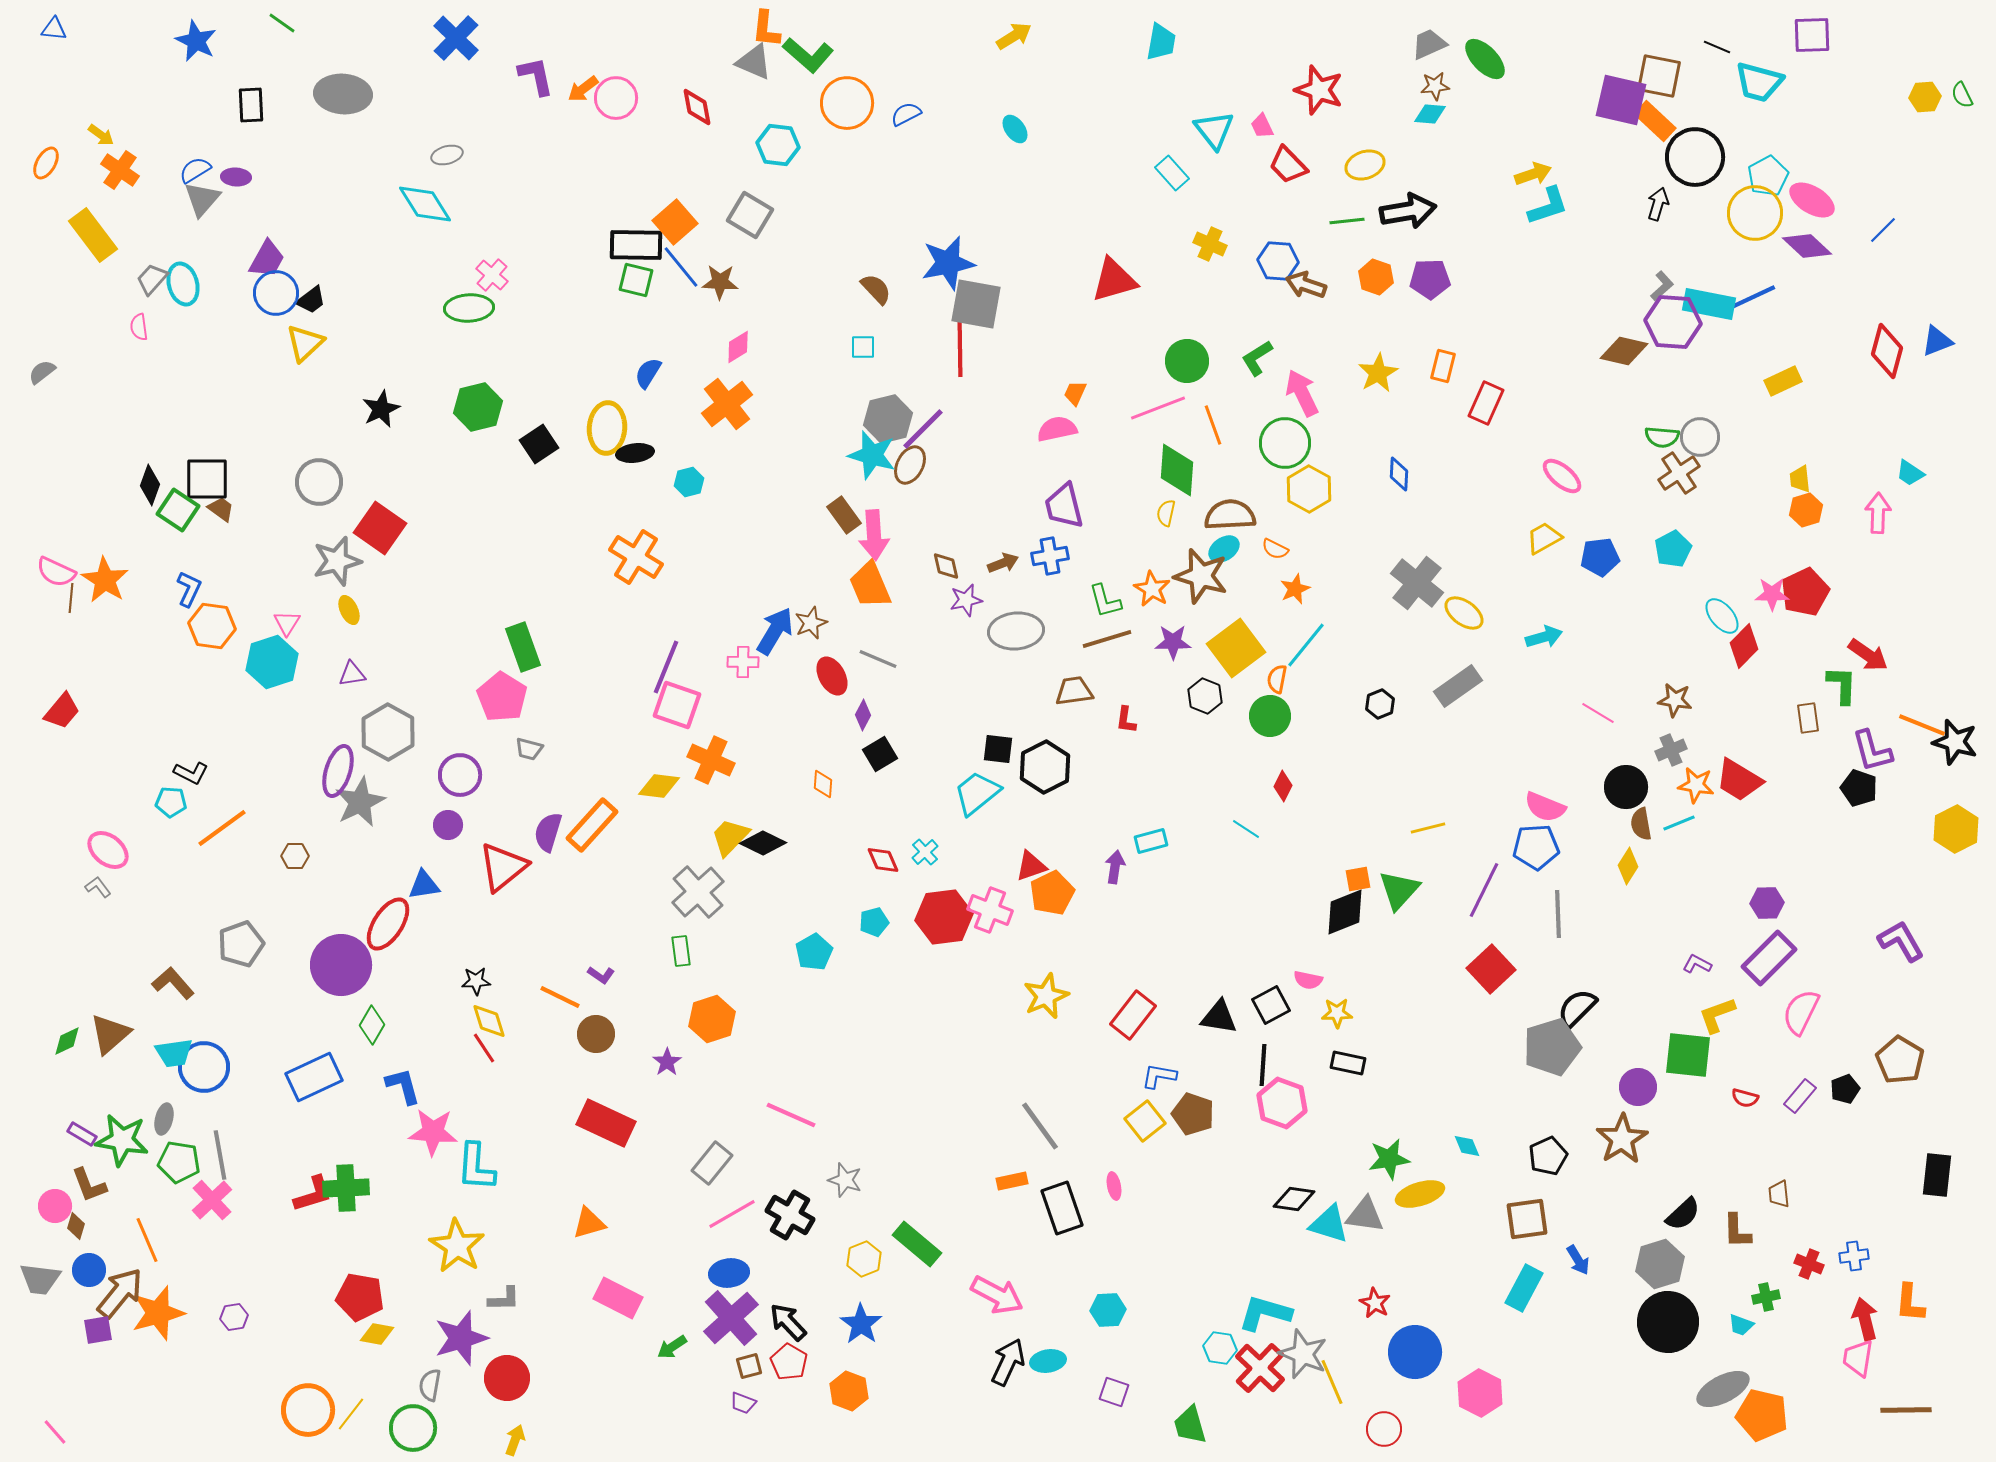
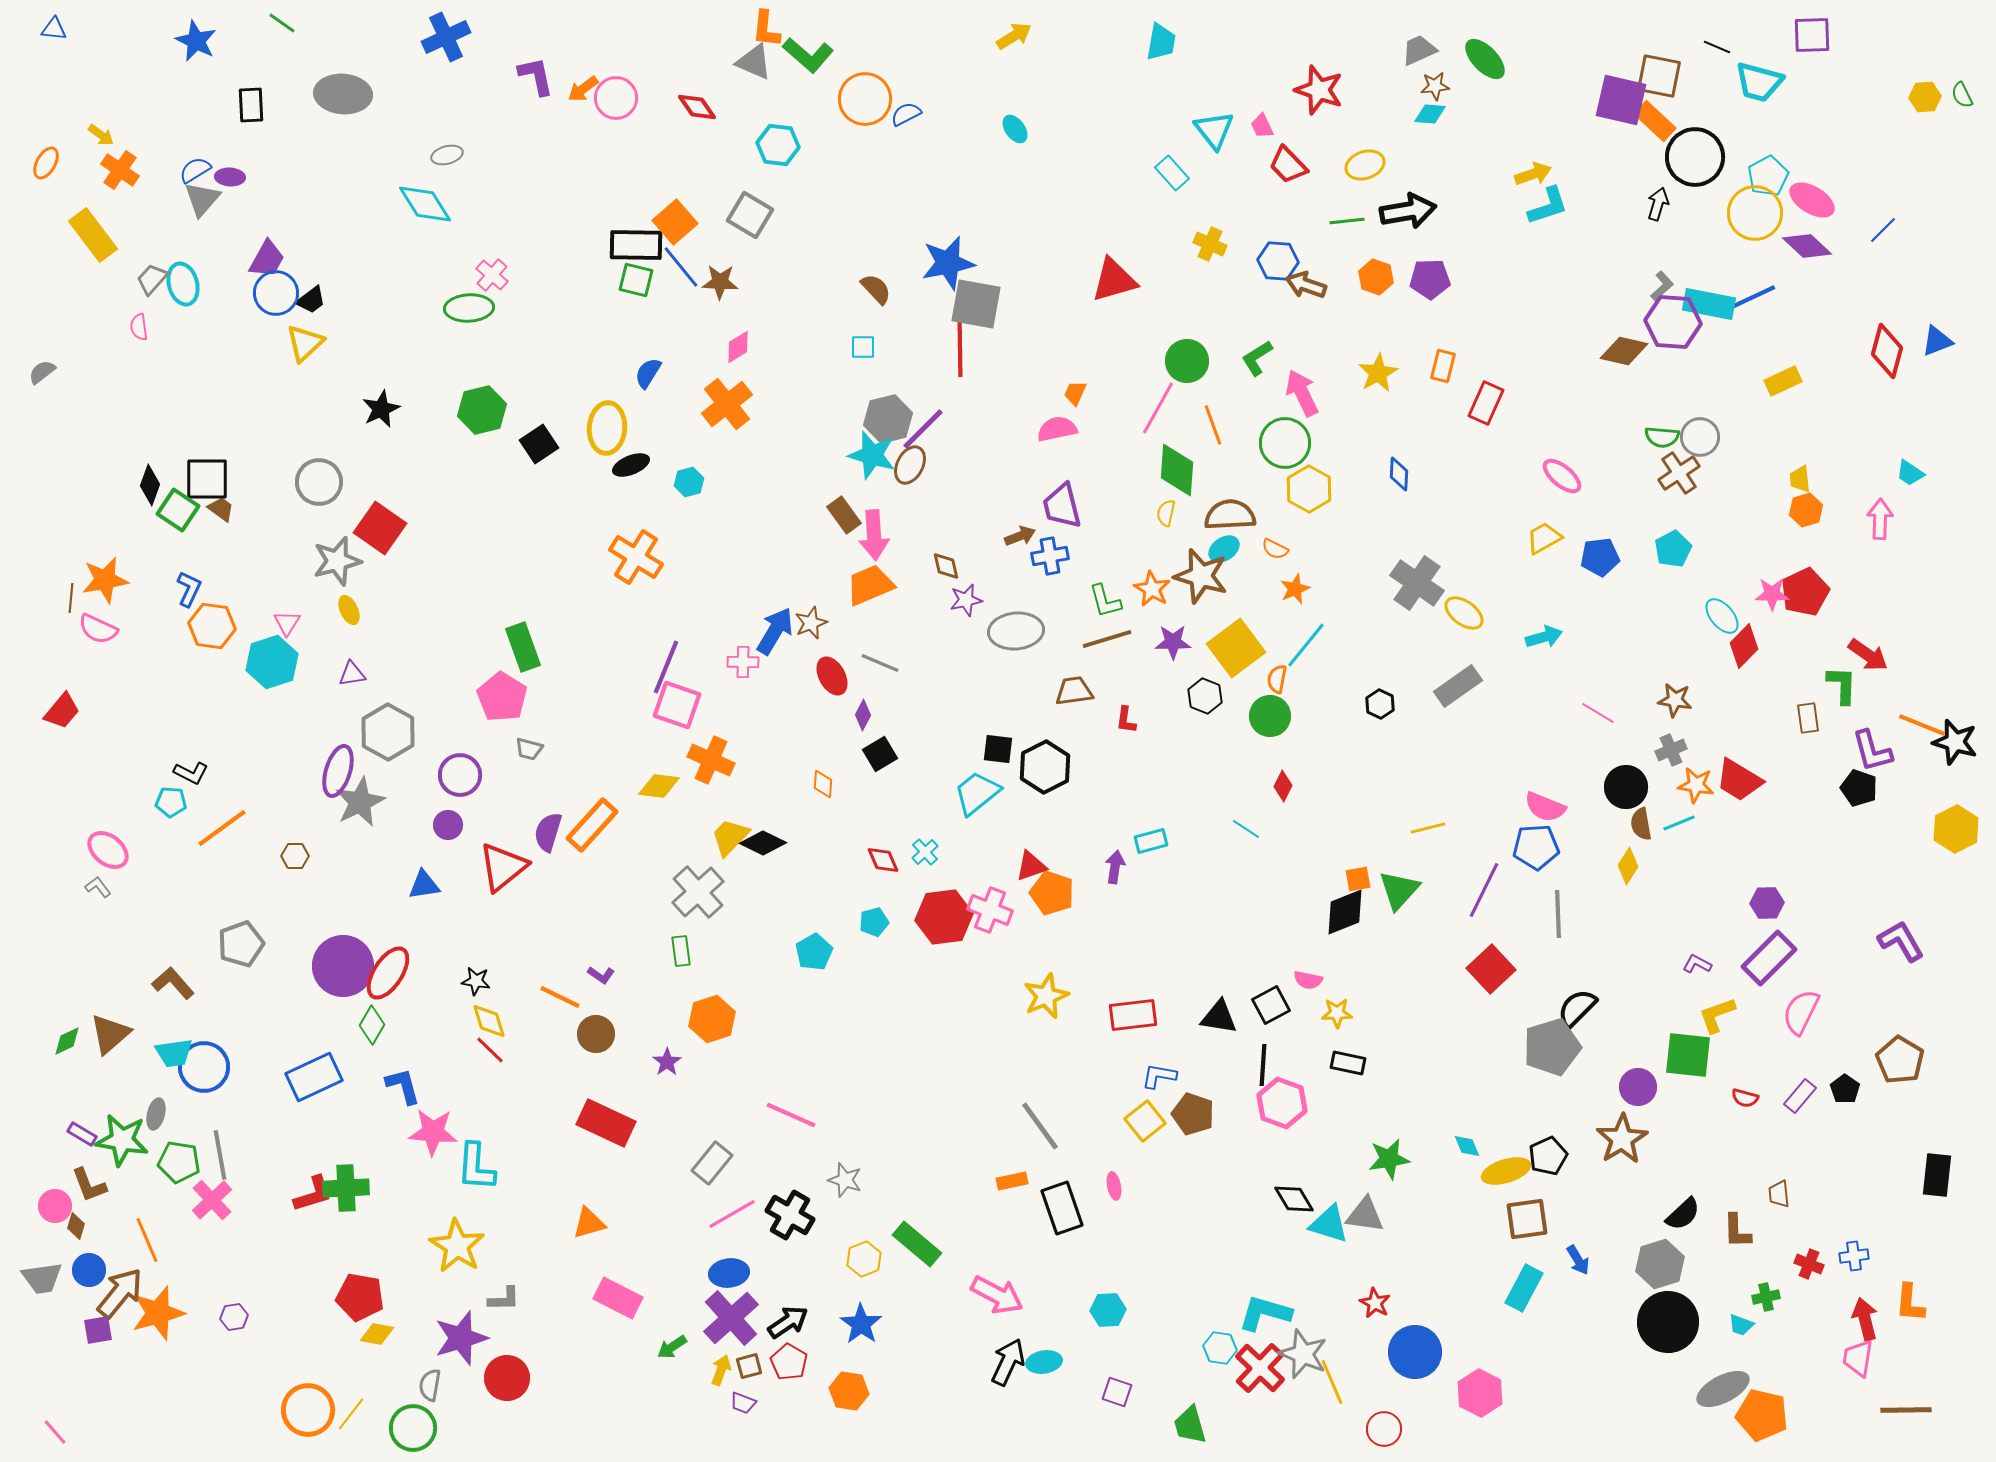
blue cross at (456, 38): moved 10 px left, 1 px up; rotated 21 degrees clockwise
gray trapezoid at (1429, 44): moved 10 px left, 6 px down
orange circle at (847, 103): moved 18 px right, 4 px up
red diamond at (697, 107): rotated 24 degrees counterclockwise
purple ellipse at (236, 177): moved 6 px left
green hexagon at (478, 407): moved 4 px right, 3 px down
pink line at (1158, 408): rotated 40 degrees counterclockwise
black ellipse at (635, 453): moved 4 px left, 12 px down; rotated 15 degrees counterclockwise
purple trapezoid at (1064, 506): moved 2 px left
pink arrow at (1878, 513): moved 2 px right, 6 px down
brown arrow at (1003, 563): moved 17 px right, 27 px up
pink semicircle at (56, 572): moved 42 px right, 57 px down
orange star at (105, 580): rotated 30 degrees clockwise
gray cross at (1417, 583): rotated 4 degrees counterclockwise
orange trapezoid at (870, 585): rotated 90 degrees clockwise
gray line at (878, 659): moved 2 px right, 4 px down
black hexagon at (1380, 704): rotated 12 degrees counterclockwise
orange pentagon at (1052, 893): rotated 27 degrees counterclockwise
red ellipse at (388, 924): moved 49 px down
purple circle at (341, 965): moved 2 px right, 1 px down
black star at (476, 981): rotated 12 degrees clockwise
red rectangle at (1133, 1015): rotated 45 degrees clockwise
red line at (484, 1048): moved 6 px right, 2 px down; rotated 12 degrees counterclockwise
black pentagon at (1845, 1089): rotated 16 degrees counterclockwise
gray ellipse at (164, 1119): moved 8 px left, 5 px up
yellow ellipse at (1420, 1194): moved 86 px right, 23 px up
black diamond at (1294, 1199): rotated 51 degrees clockwise
gray trapezoid at (40, 1279): moved 2 px right, 1 px up; rotated 15 degrees counterclockwise
black arrow at (788, 1322): rotated 99 degrees clockwise
cyan ellipse at (1048, 1361): moved 4 px left, 1 px down
orange hexagon at (849, 1391): rotated 12 degrees counterclockwise
purple square at (1114, 1392): moved 3 px right
yellow arrow at (515, 1440): moved 206 px right, 70 px up
